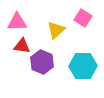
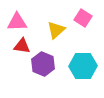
purple hexagon: moved 1 px right, 2 px down
